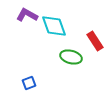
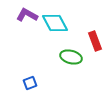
cyan diamond: moved 1 px right, 3 px up; rotated 8 degrees counterclockwise
red rectangle: rotated 12 degrees clockwise
blue square: moved 1 px right
